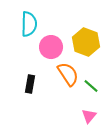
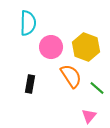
cyan semicircle: moved 1 px left, 1 px up
yellow hexagon: moved 5 px down
orange semicircle: moved 3 px right, 2 px down
green line: moved 6 px right, 2 px down
